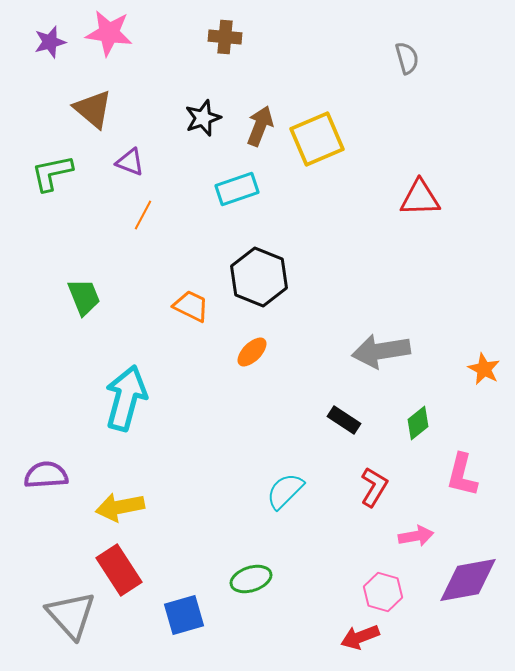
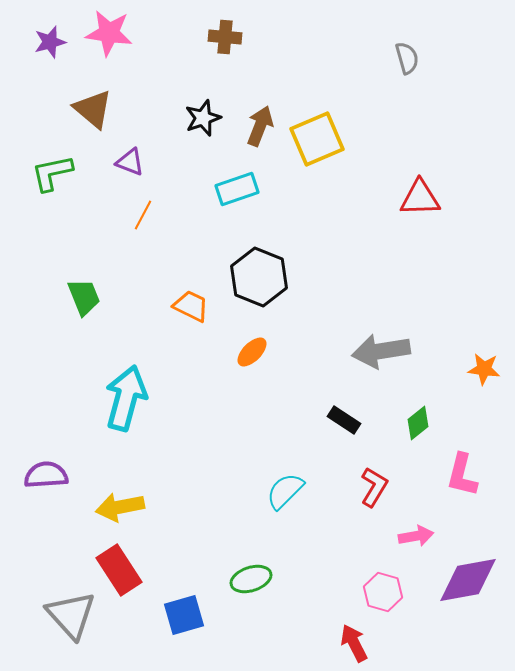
orange star: rotated 20 degrees counterclockwise
red arrow: moved 6 px left, 6 px down; rotated 84 degrees clockwise
